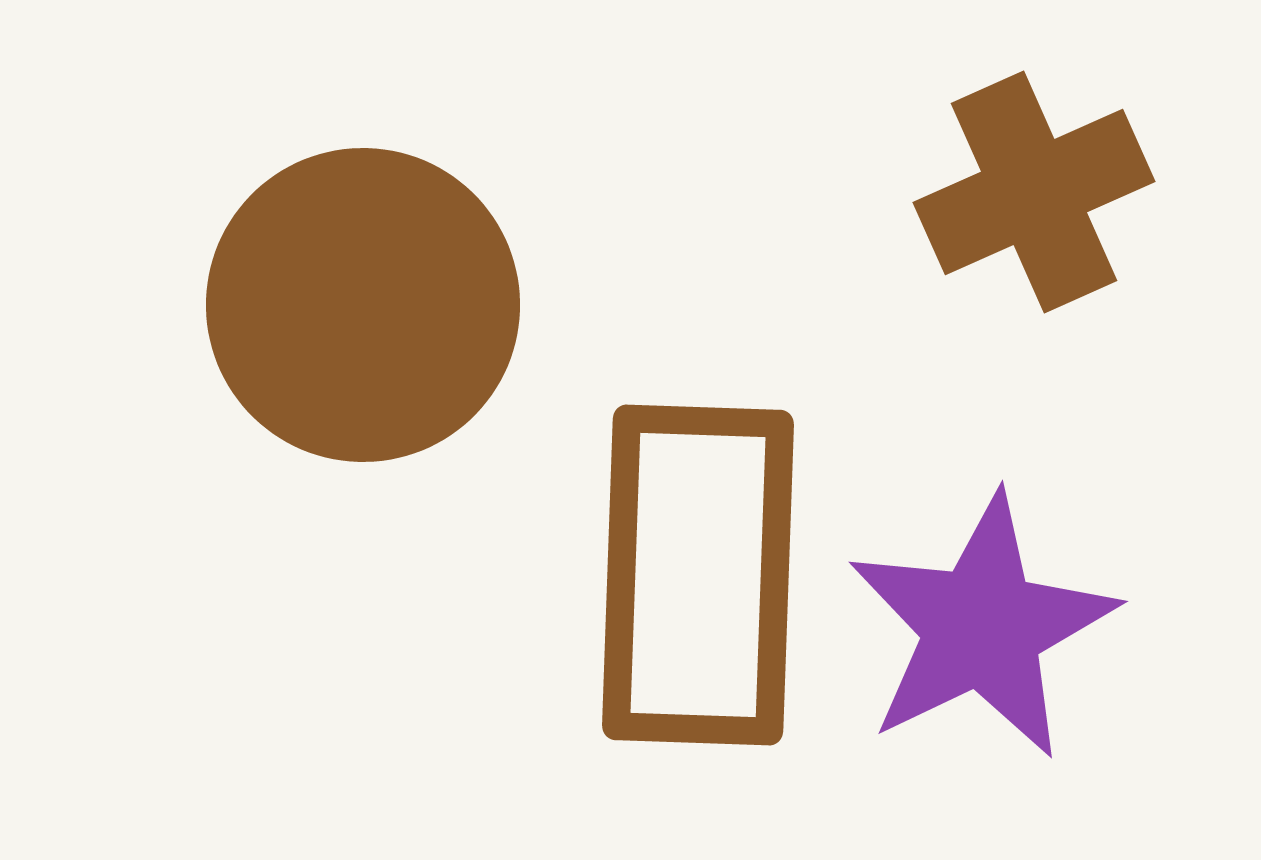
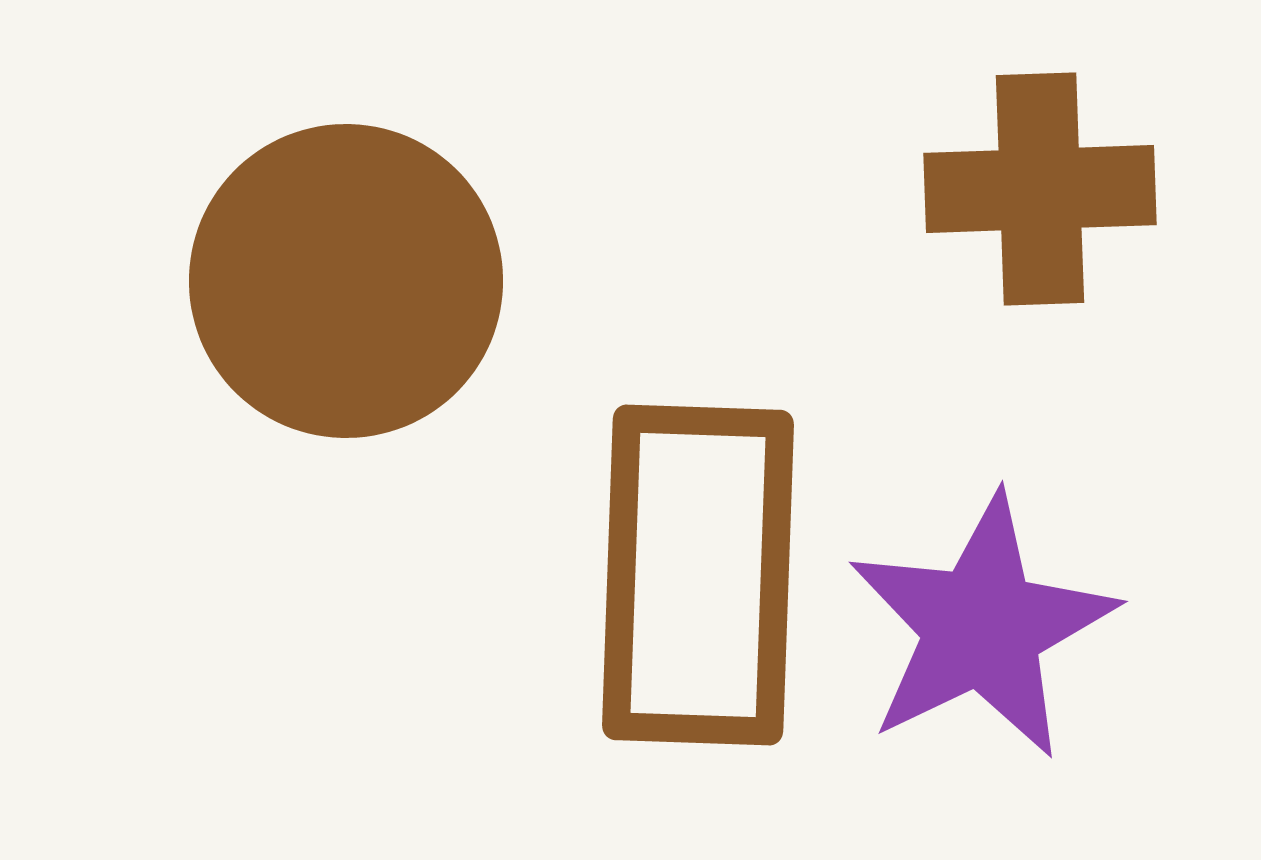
brown cross: moved 6 px right, 3 px up; rotated 22 degrees clockwise
brown circle: moved 17 px left, 24 px up
